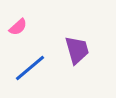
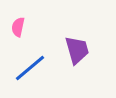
pink semicircle: rotated 144 degrees clockwise
